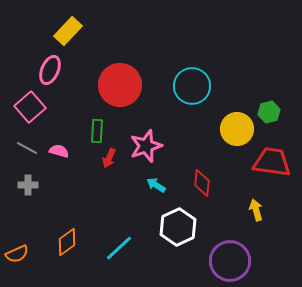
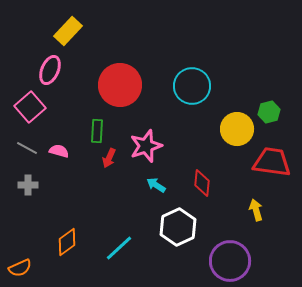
orange semicircle: moved 3 px right, 14 px down
